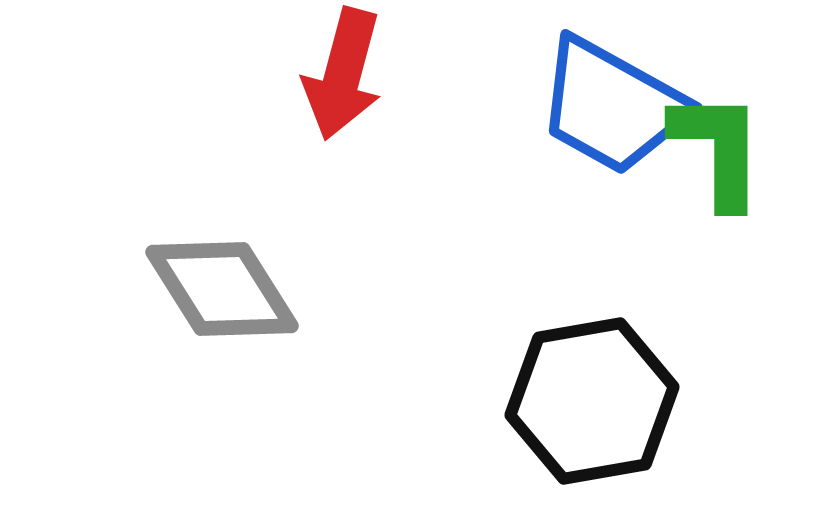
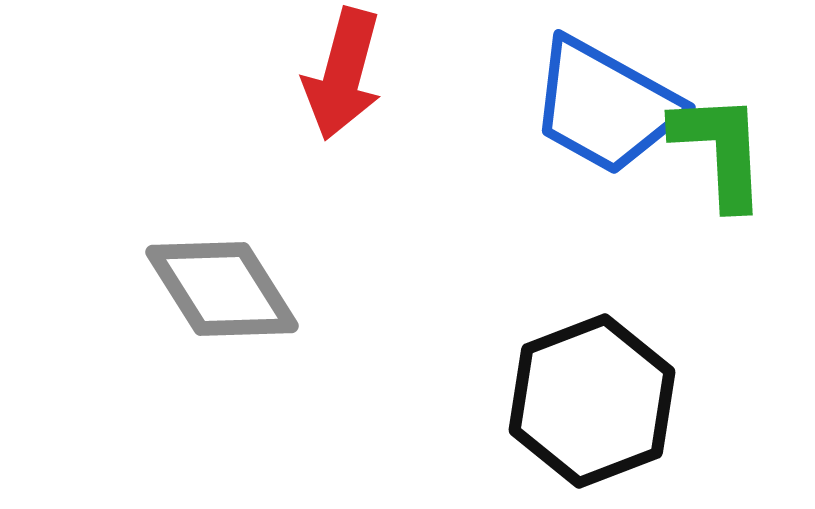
blue trapezoid: moved 7 px left
green L-shape: moved 2 px right, 1 px down; rotated 3 degrees counterclockwise
black hexagon: rotated 11 degrees counterclockwise
